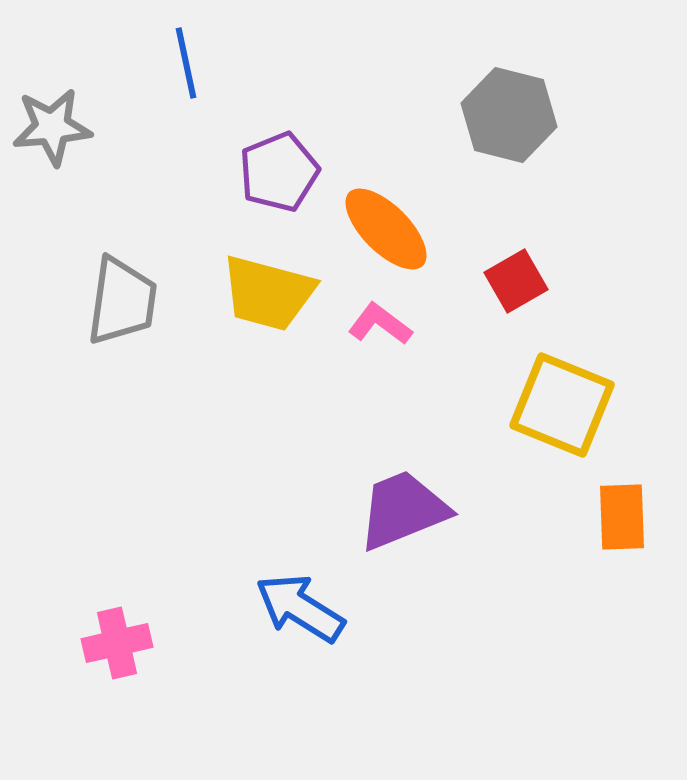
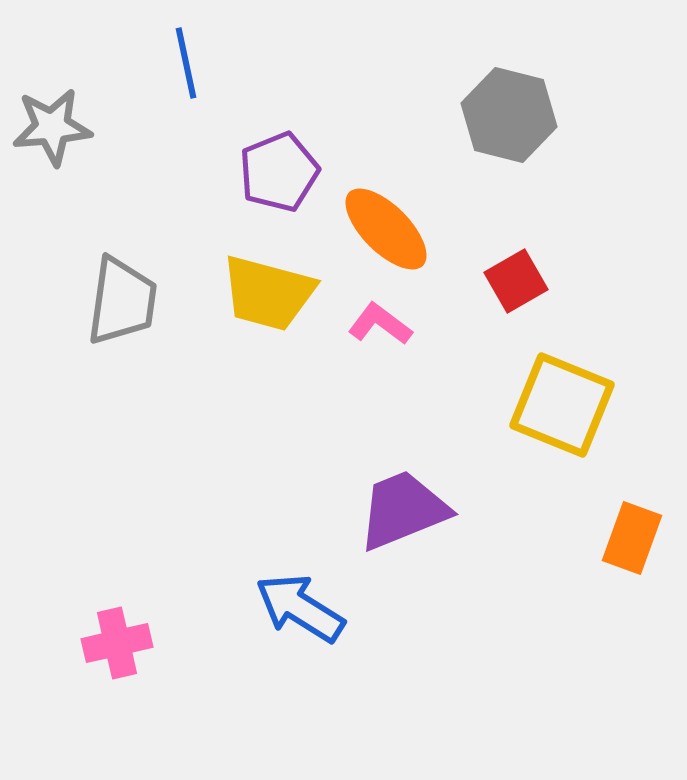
orange rectangle: moved 10 px right, 21 px down; rotated 22 degrees clockwise
